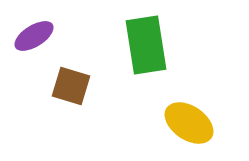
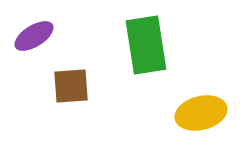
brown square: rotated 21 degrees counterclockwise
yellow ellipse: moved 12 px right, 10 px up; rotated 48 degrees counterclockwise
